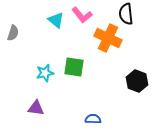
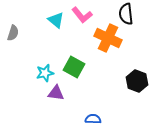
green square: rotated 20 degrees clockwise
purple triangle: moved 20 px right, 15 px up
